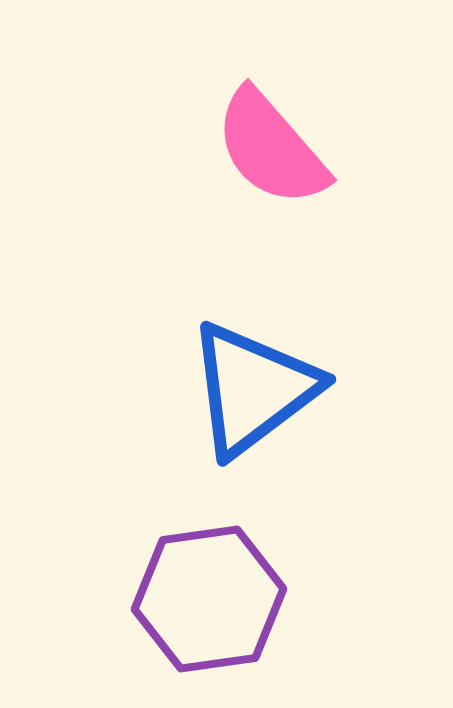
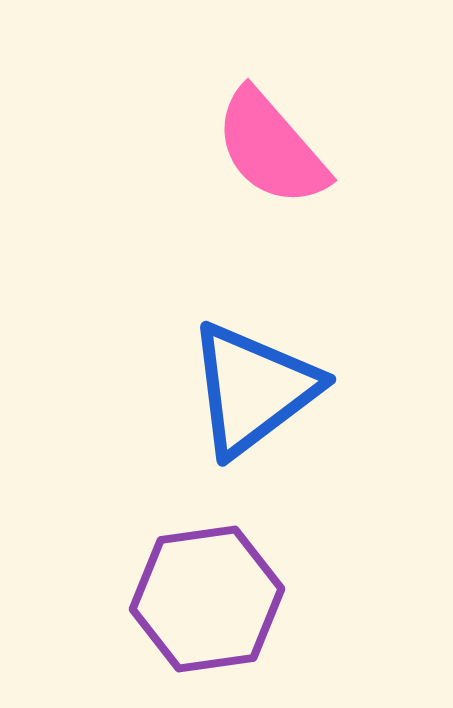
purple hexagon: moved 2 px left
